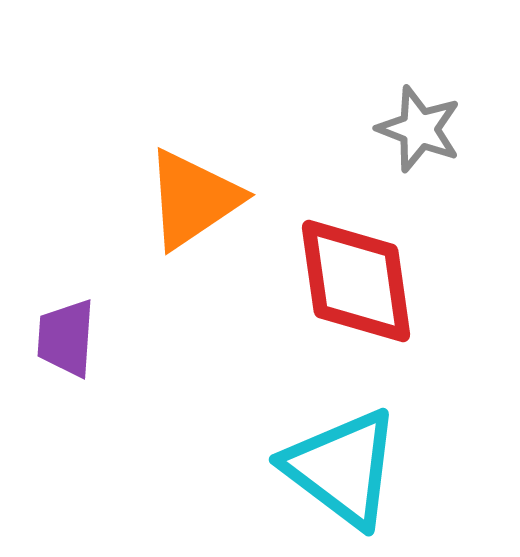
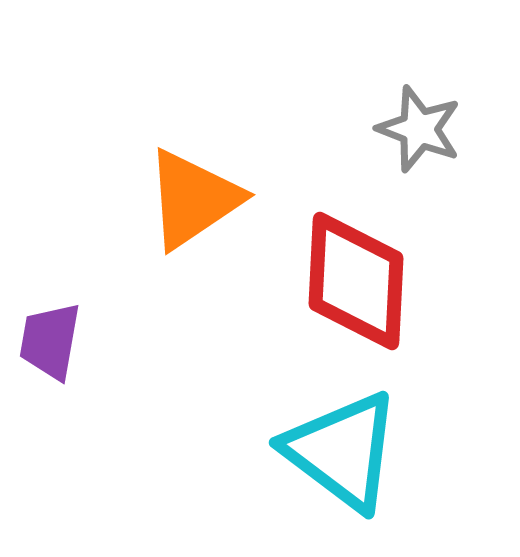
red diamond: rotated 11 degrees clockwise
purple trapezoid: moved 16 px left, 3 px down; rotated 6 degrees clockwise
cyan triangle: moved 17 px up
